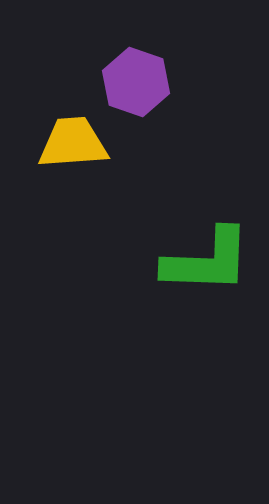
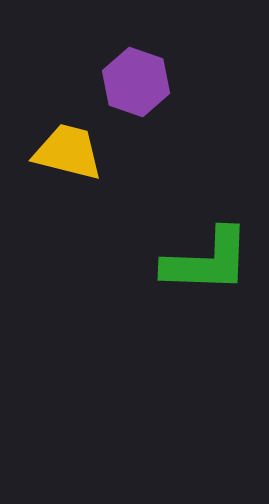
yellow trapezoid: moved 5 px left, 9 px down; rotated 18 degrees clockwise
